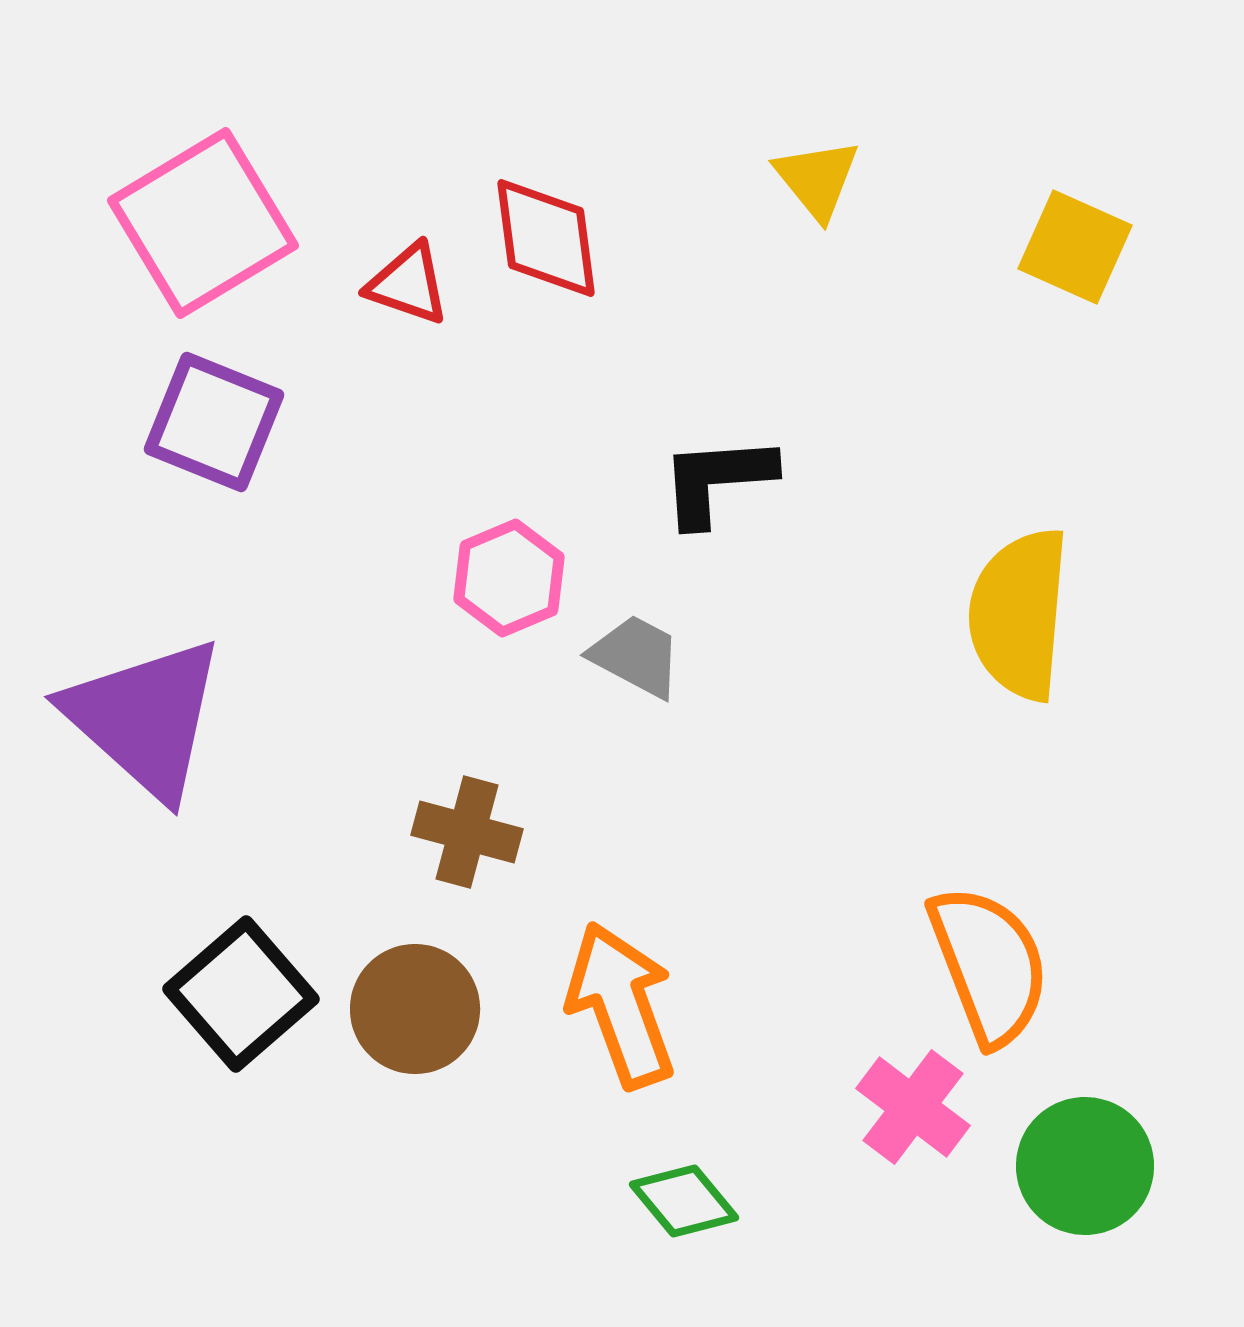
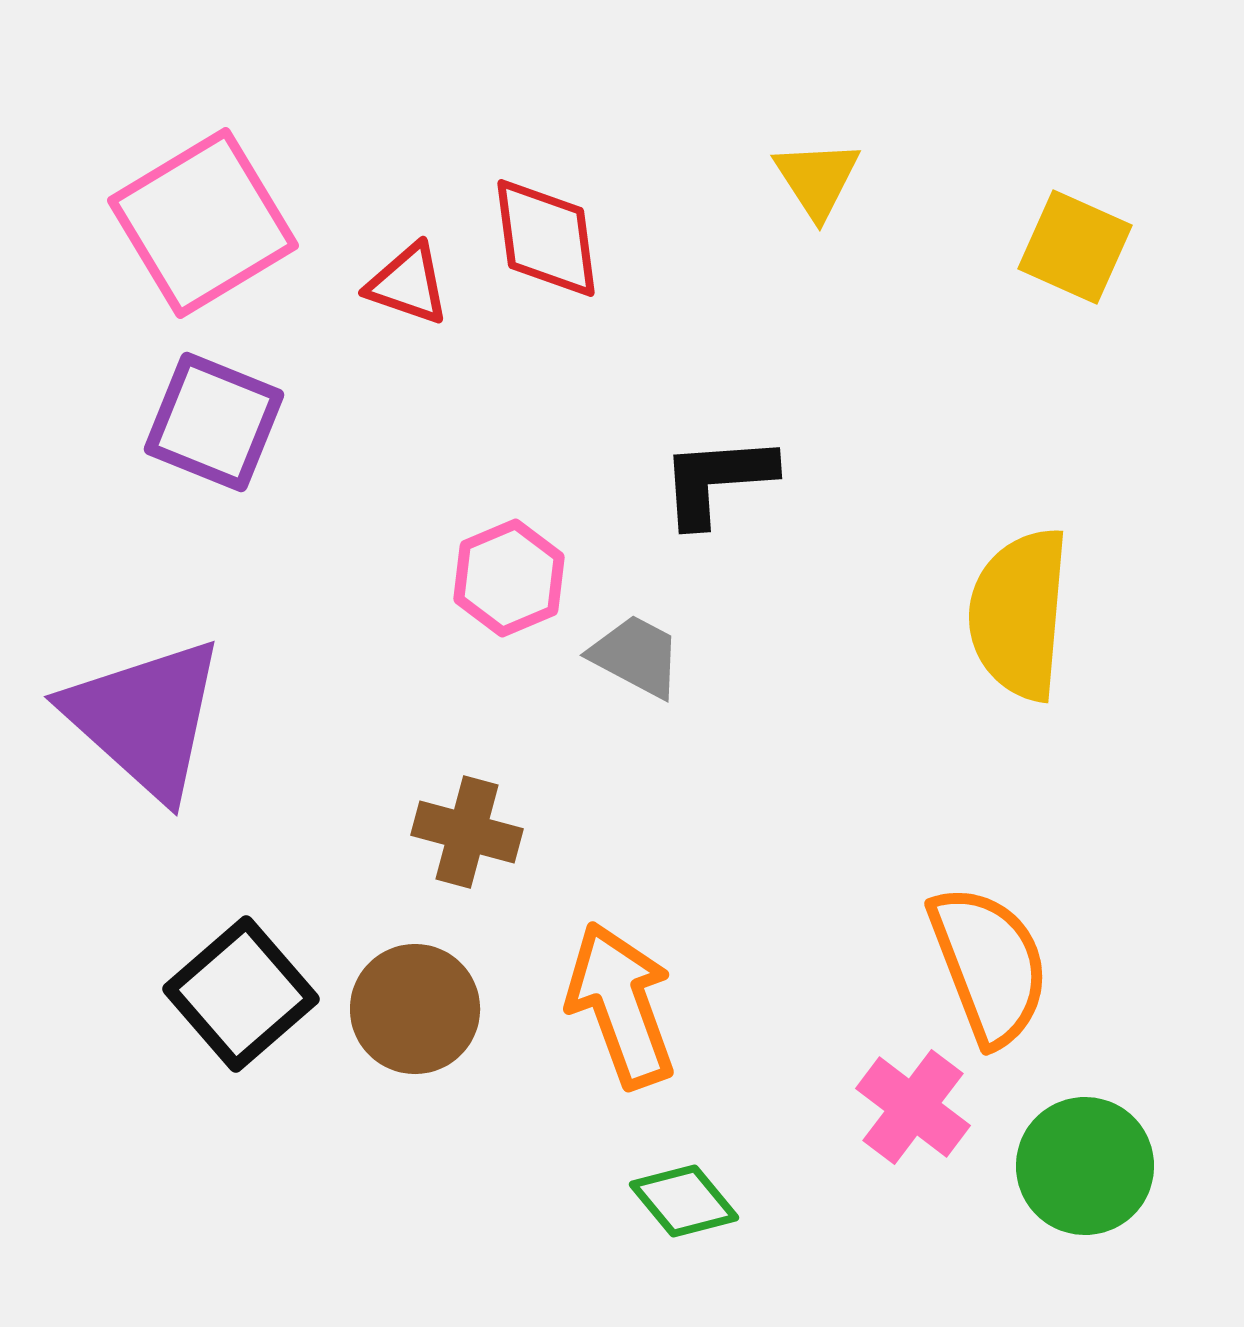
yellow triangle: rotated 6 degrees clockwise
